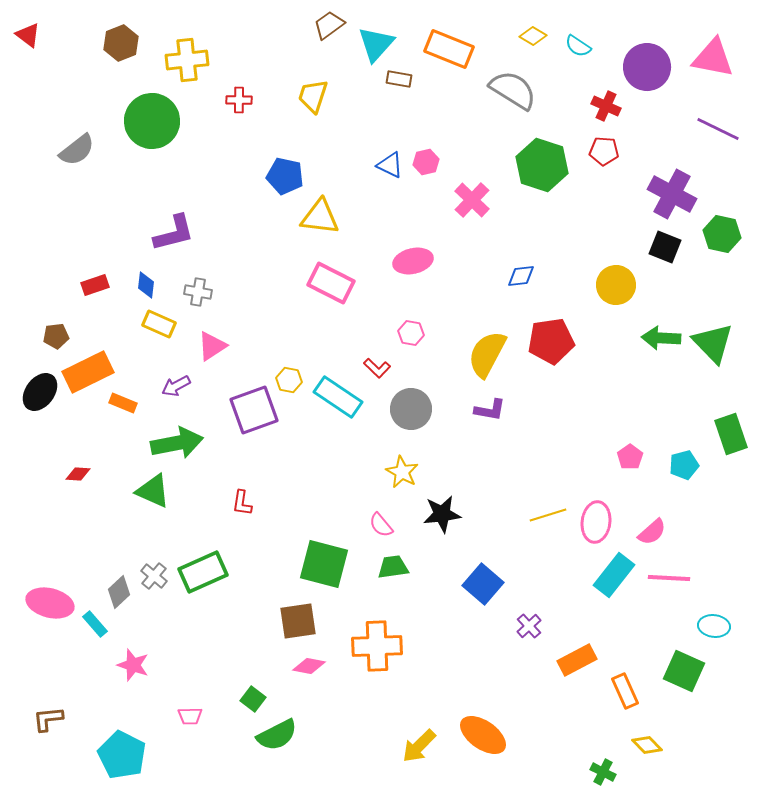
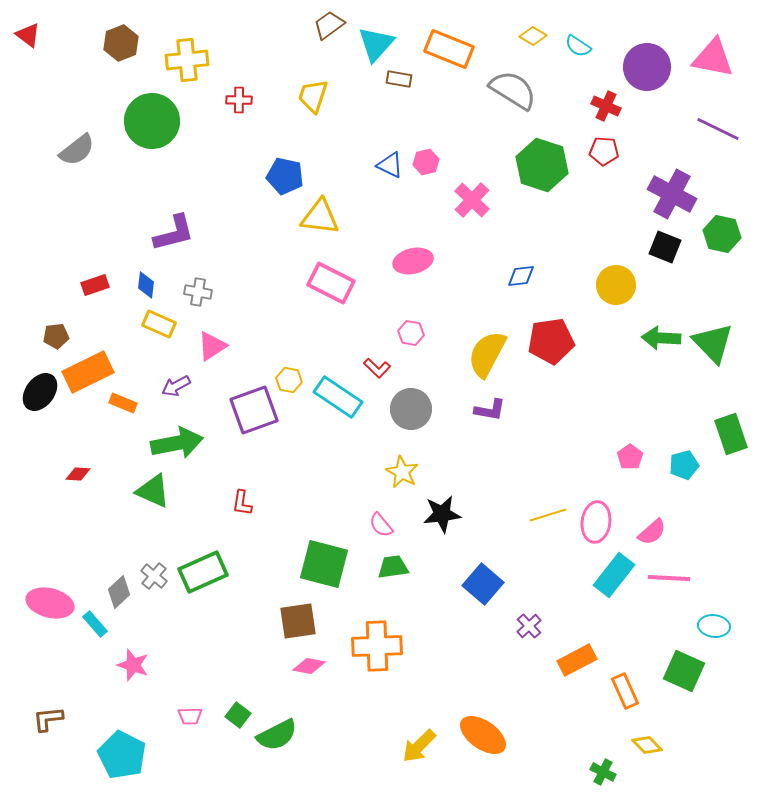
green square at (253, 699): moved 15 px left, 16 px down
